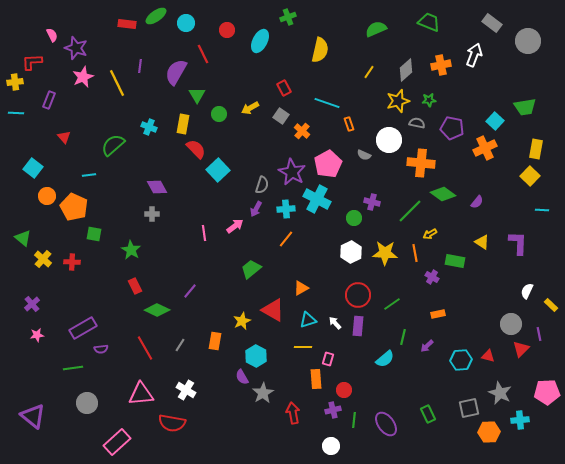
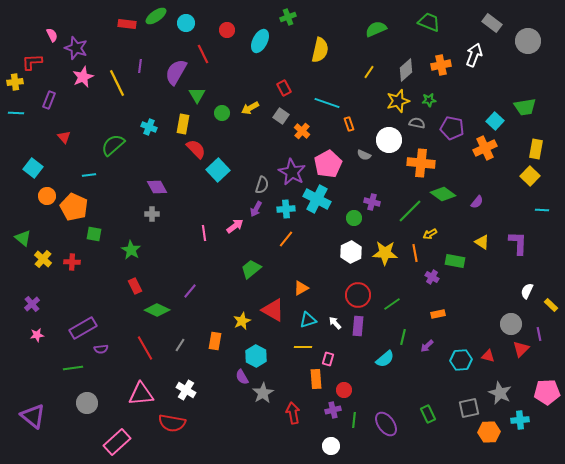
green circle at (219, 114): moved 3 px right, 1 px up
